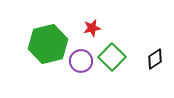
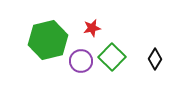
green hexagon: moved 4 px up
black diamond: rotated 25 degrees counterclockwise
